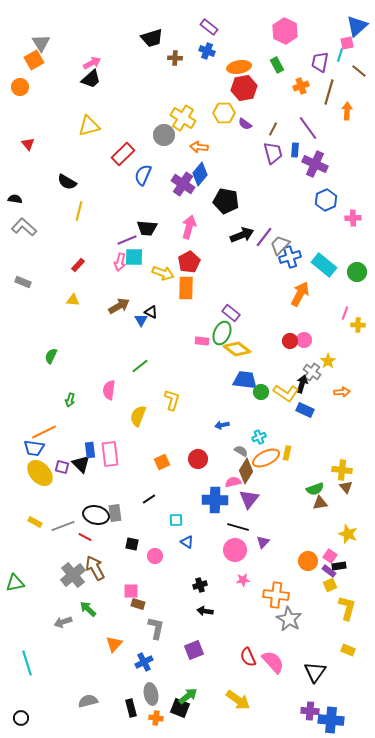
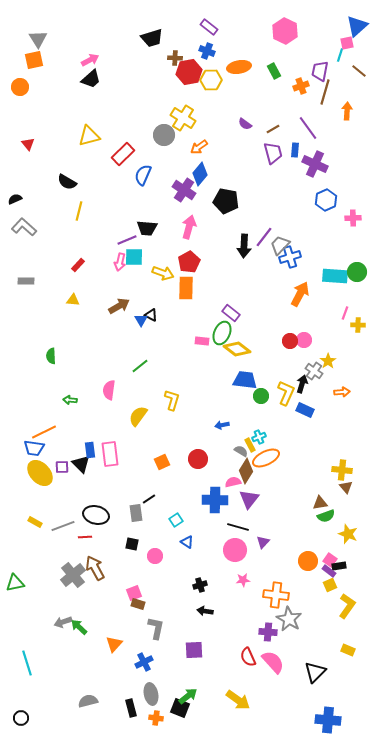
gray triangle at (41, 43): moved 3 px left, 4 px up
orange square at (34, 60): rotated 18 degrees clockwise
purple trapezoid at (320, 62): moved 9 px down
pink arrow at (92, 63): moved 2 px left, 3 px up
green rectangle at (277, 65): moved 3 px left, 6 px down
red hexagon at (244, 88): moved 55 px left, 16 px up
brown line at (329, 92): moved 4 px left
yellow hexagon at (224, 113): moved 13 px left, 33 px up
yellow triangle at (89, 126): moved 10 px down
brown line at (273, 129): rotated 32 degrees clockwise
orange arrow at (199, 147): rotated 42 degrees counterclockwise
purple cross at (183, 184): moved 1 px right, 6 px down
black semicircle at (15, 199): rotated 32 degrees counterclockwise
black arrow at (242, 235): moved 2 px right, 11 px down; rotated 115 degrees clockwise
cyan rectangle at (324, 265): moved 11 px right, 11 px down; rotated 35 degrees counterclockwise
gray rectangle at (23, 282): moved 3 px right, 1 px up; rotated 21 degrees counterclockwise
black triangle at (151, 312): moved 3 px down
green semicircle at (51, 356): rotated 28 degrees counterclockwise
gray cross at (312, 372): moved 2 px right, 1 px up
green circle at (261, 392): moved 4 px down
yellow L-shape at (286, 393): rotated 100 degrees counterclockwise
green arrow at (70, 400): rotated 80 degrees clockwise
yellow semicircle at (138, 416): rotated 15 degrees clockwise
yellow rectangle at (287, 453): moved 37 px left, 8 px up; rotated 40 degrees counterclockwise
purple square at (62, 467): rotated 16 degrees counterclockwise
green semicircle at (315, 489): moved 11 px right, 27 px down
gray rectangle at (115, 513): moved 21 px right
cyan square at (176, 520): rotated 32 degrees counterclockwise
red line at (85, 537): rotated 32 degrees counterclockwise
pink square at (330, 556): moved 4 px down
pink square at (131, 591): moved 3 px right, 2 px down; rotated 21 degrees counterclockwise
yellow L-shape at (347, 608): moved 2 px up; rotated 20 degrees clockwise
green arrow at (88, 609): moved 9 px left, 18 px down
purple square at (194, 650): rotated 18 degrees clockwise
black triangle at (315, 672): rotated 10 degrees clockwise
purple cross at (310, 711): moved 42 px left, 79 px up
blue cross at (331, 720): moved 3 px left
